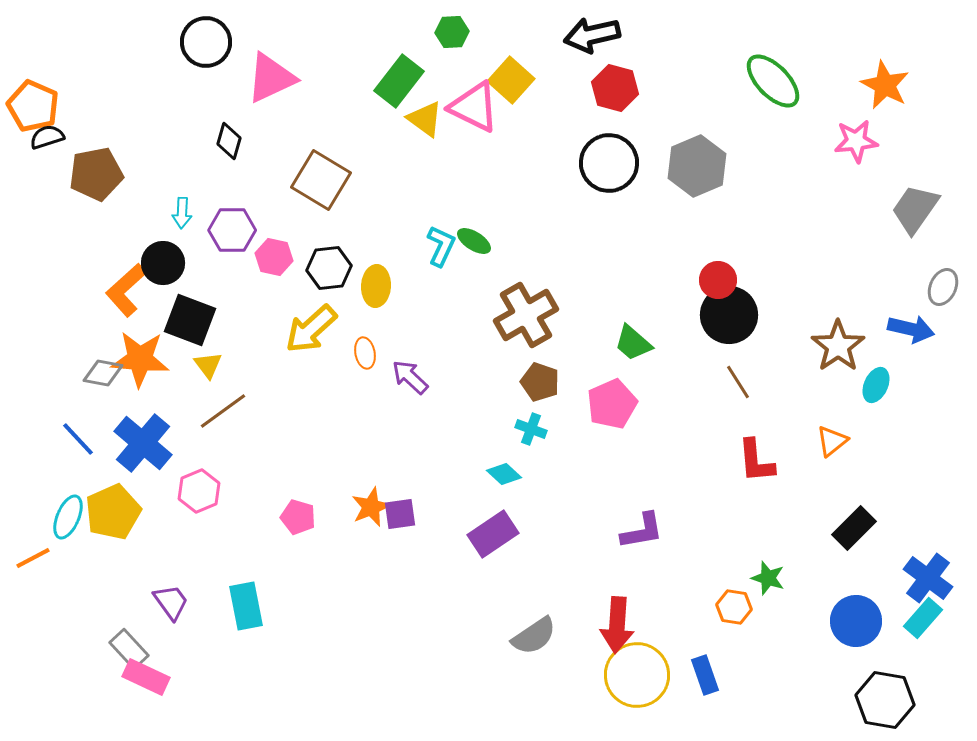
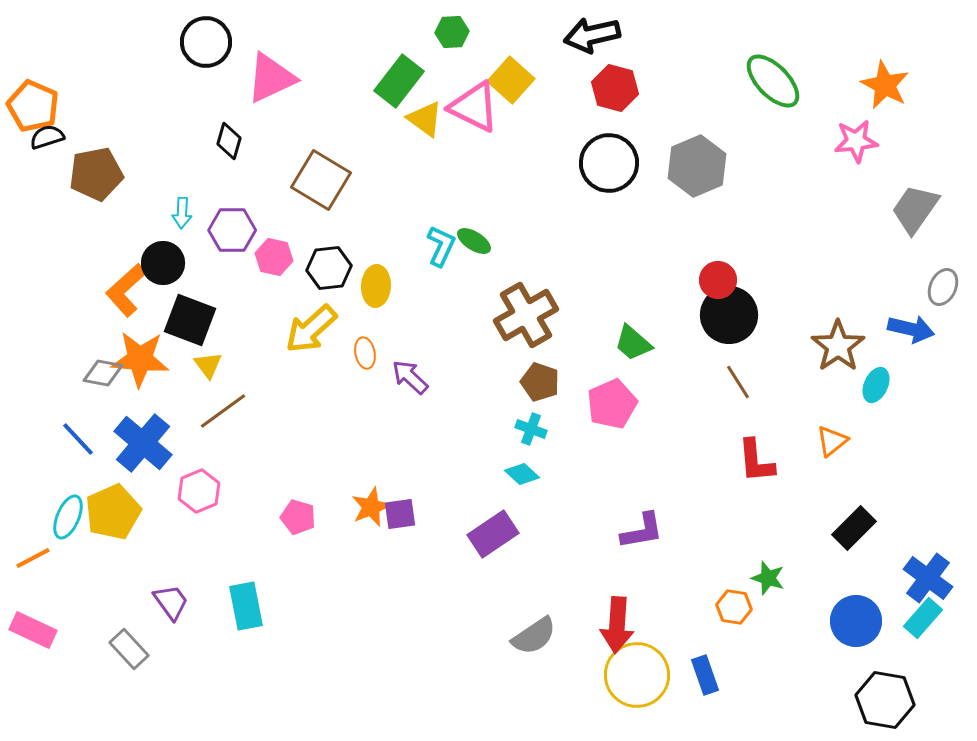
cyan diamond at (504, 474): moved 18 px right
pink rectangle at (146, 677): moved 113 px left, 47 px up
